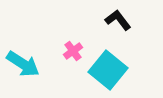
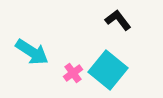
pink cross: moved 22 px down
cyan arrow: moved 9 px right, 12 px up
